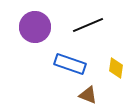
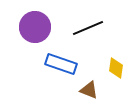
black line: moved 3 px down
blue rectangle: moved 9 px left
brown triangle: moved 1 px right, 5 px up
